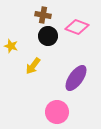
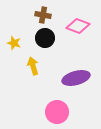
pink diamond: moved 1 px right, 1 px up
black circle: moved 3 px left, 2 px down
yellow star: moved 3 px right, 3 px up
yellow arrow: rotated 126 degrees clockwise
purple ellipse: rotated 40 degrees clockwise
